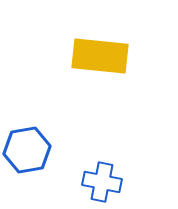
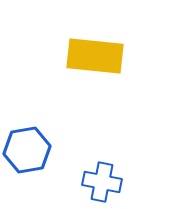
yellow rectangle: moved 5 px left
